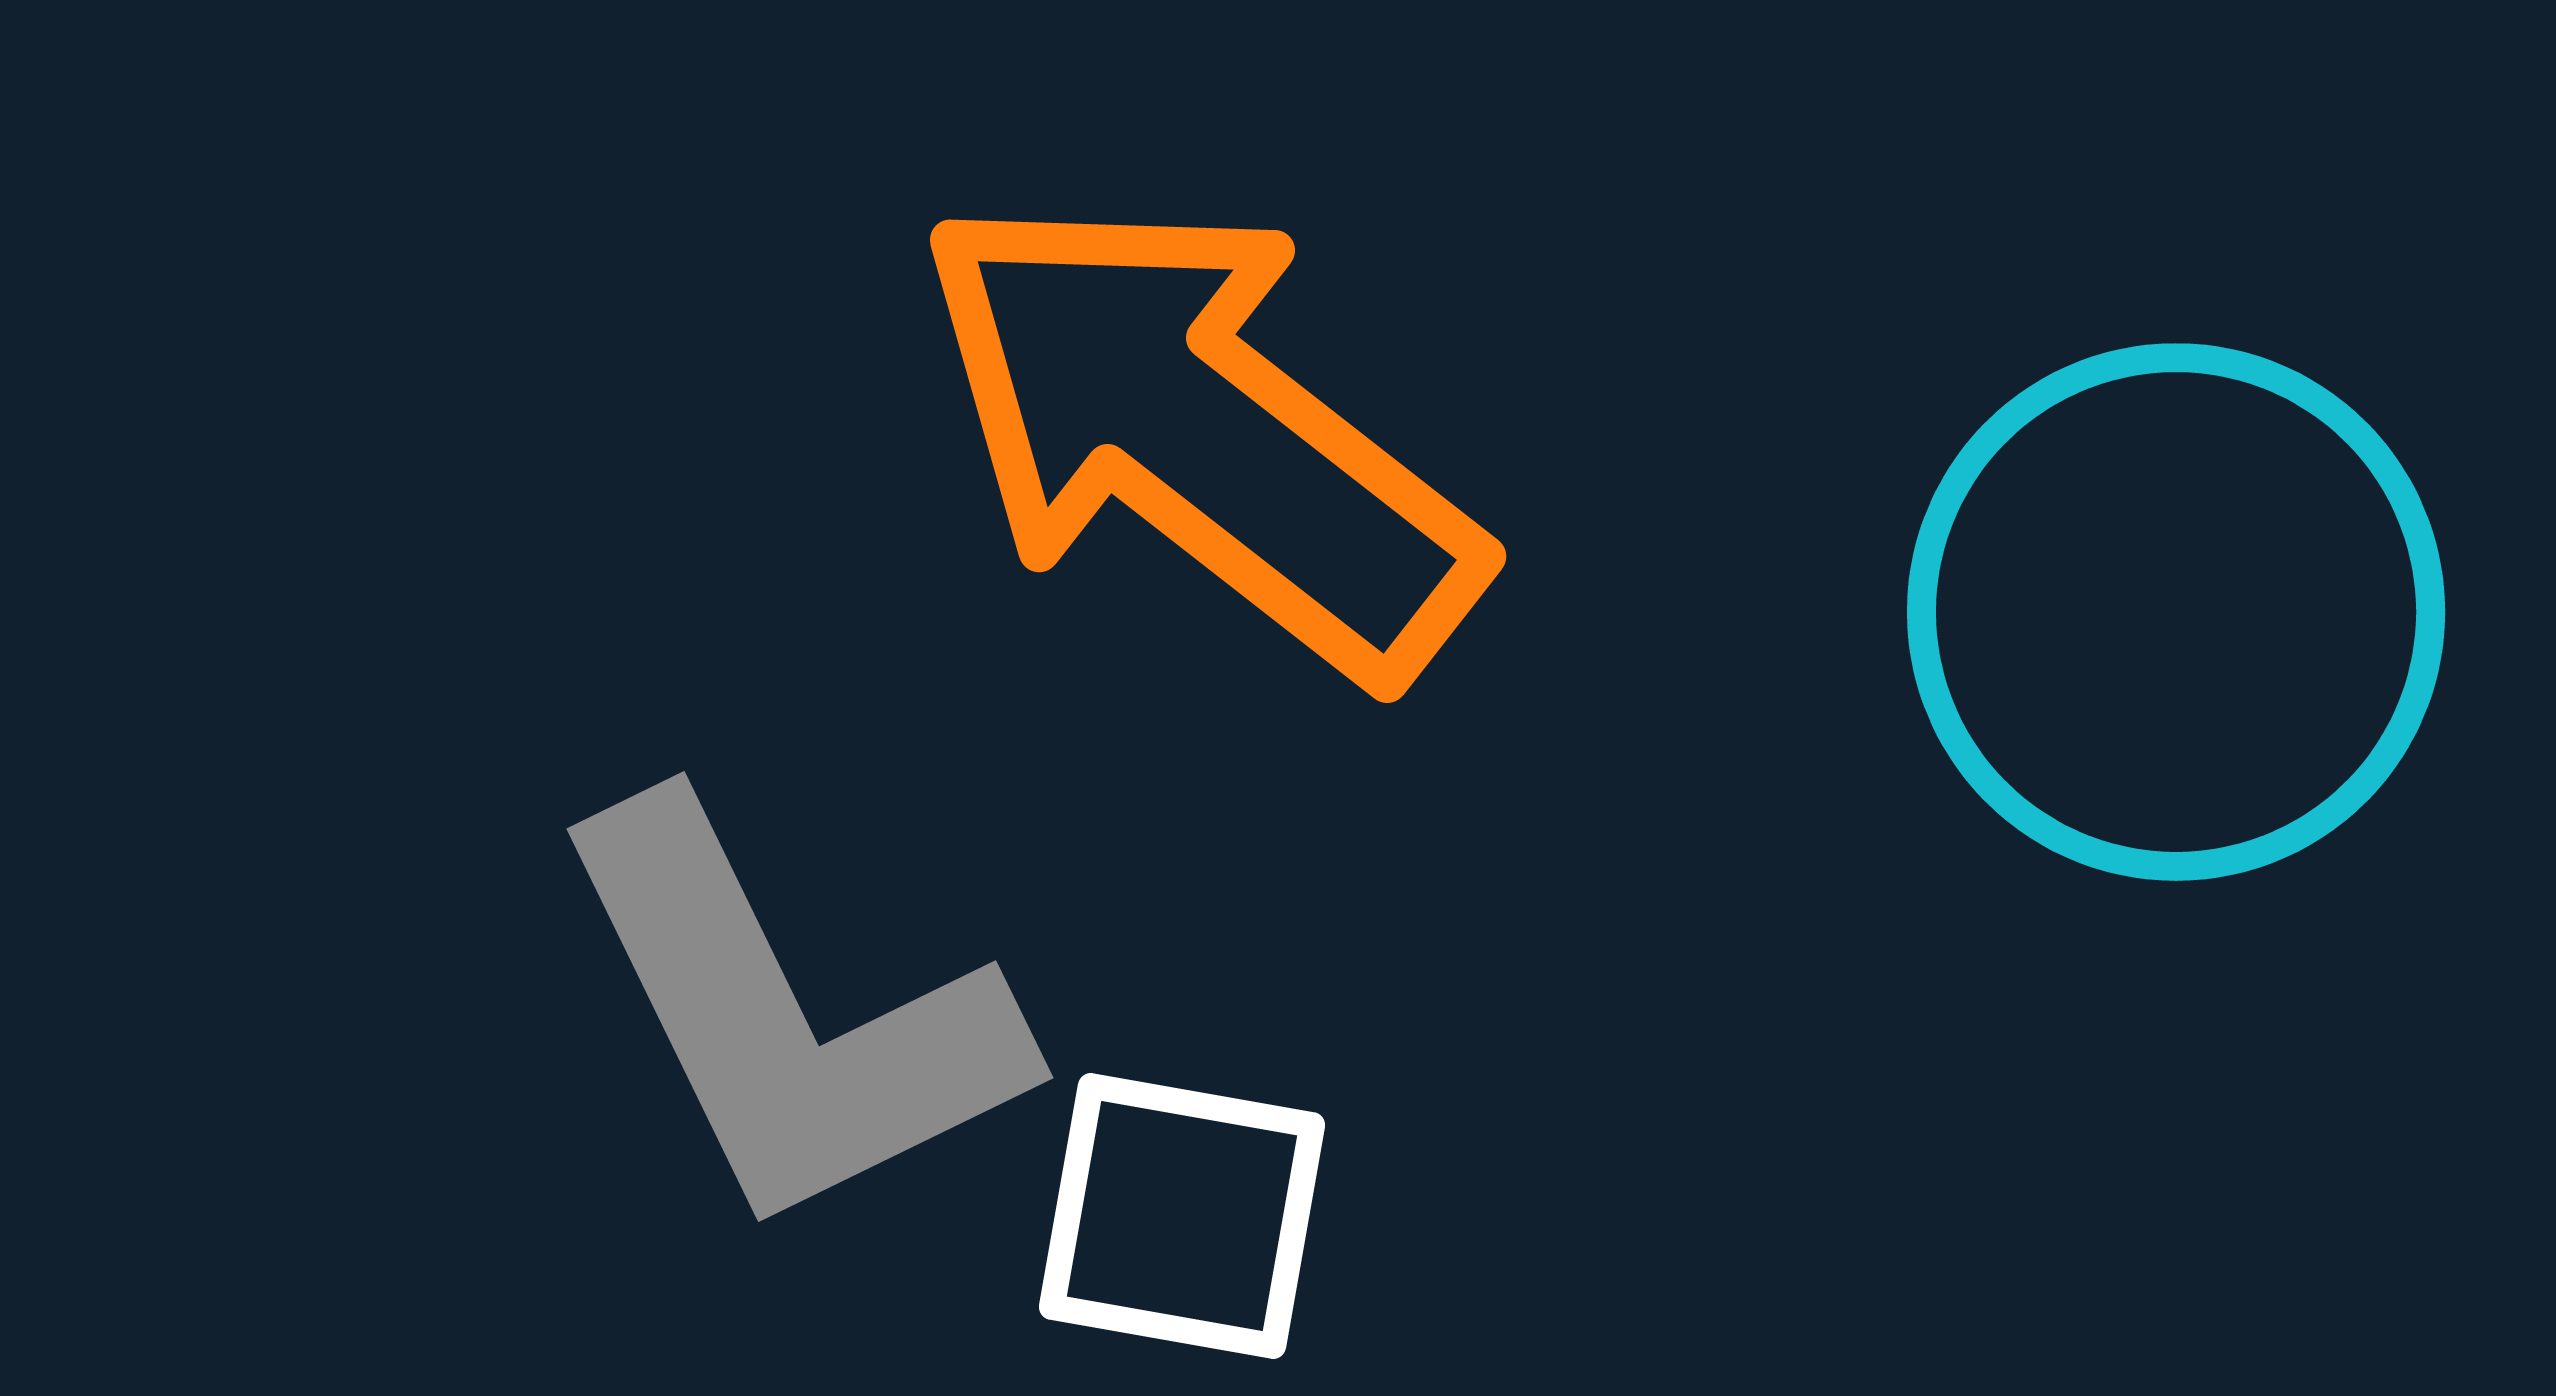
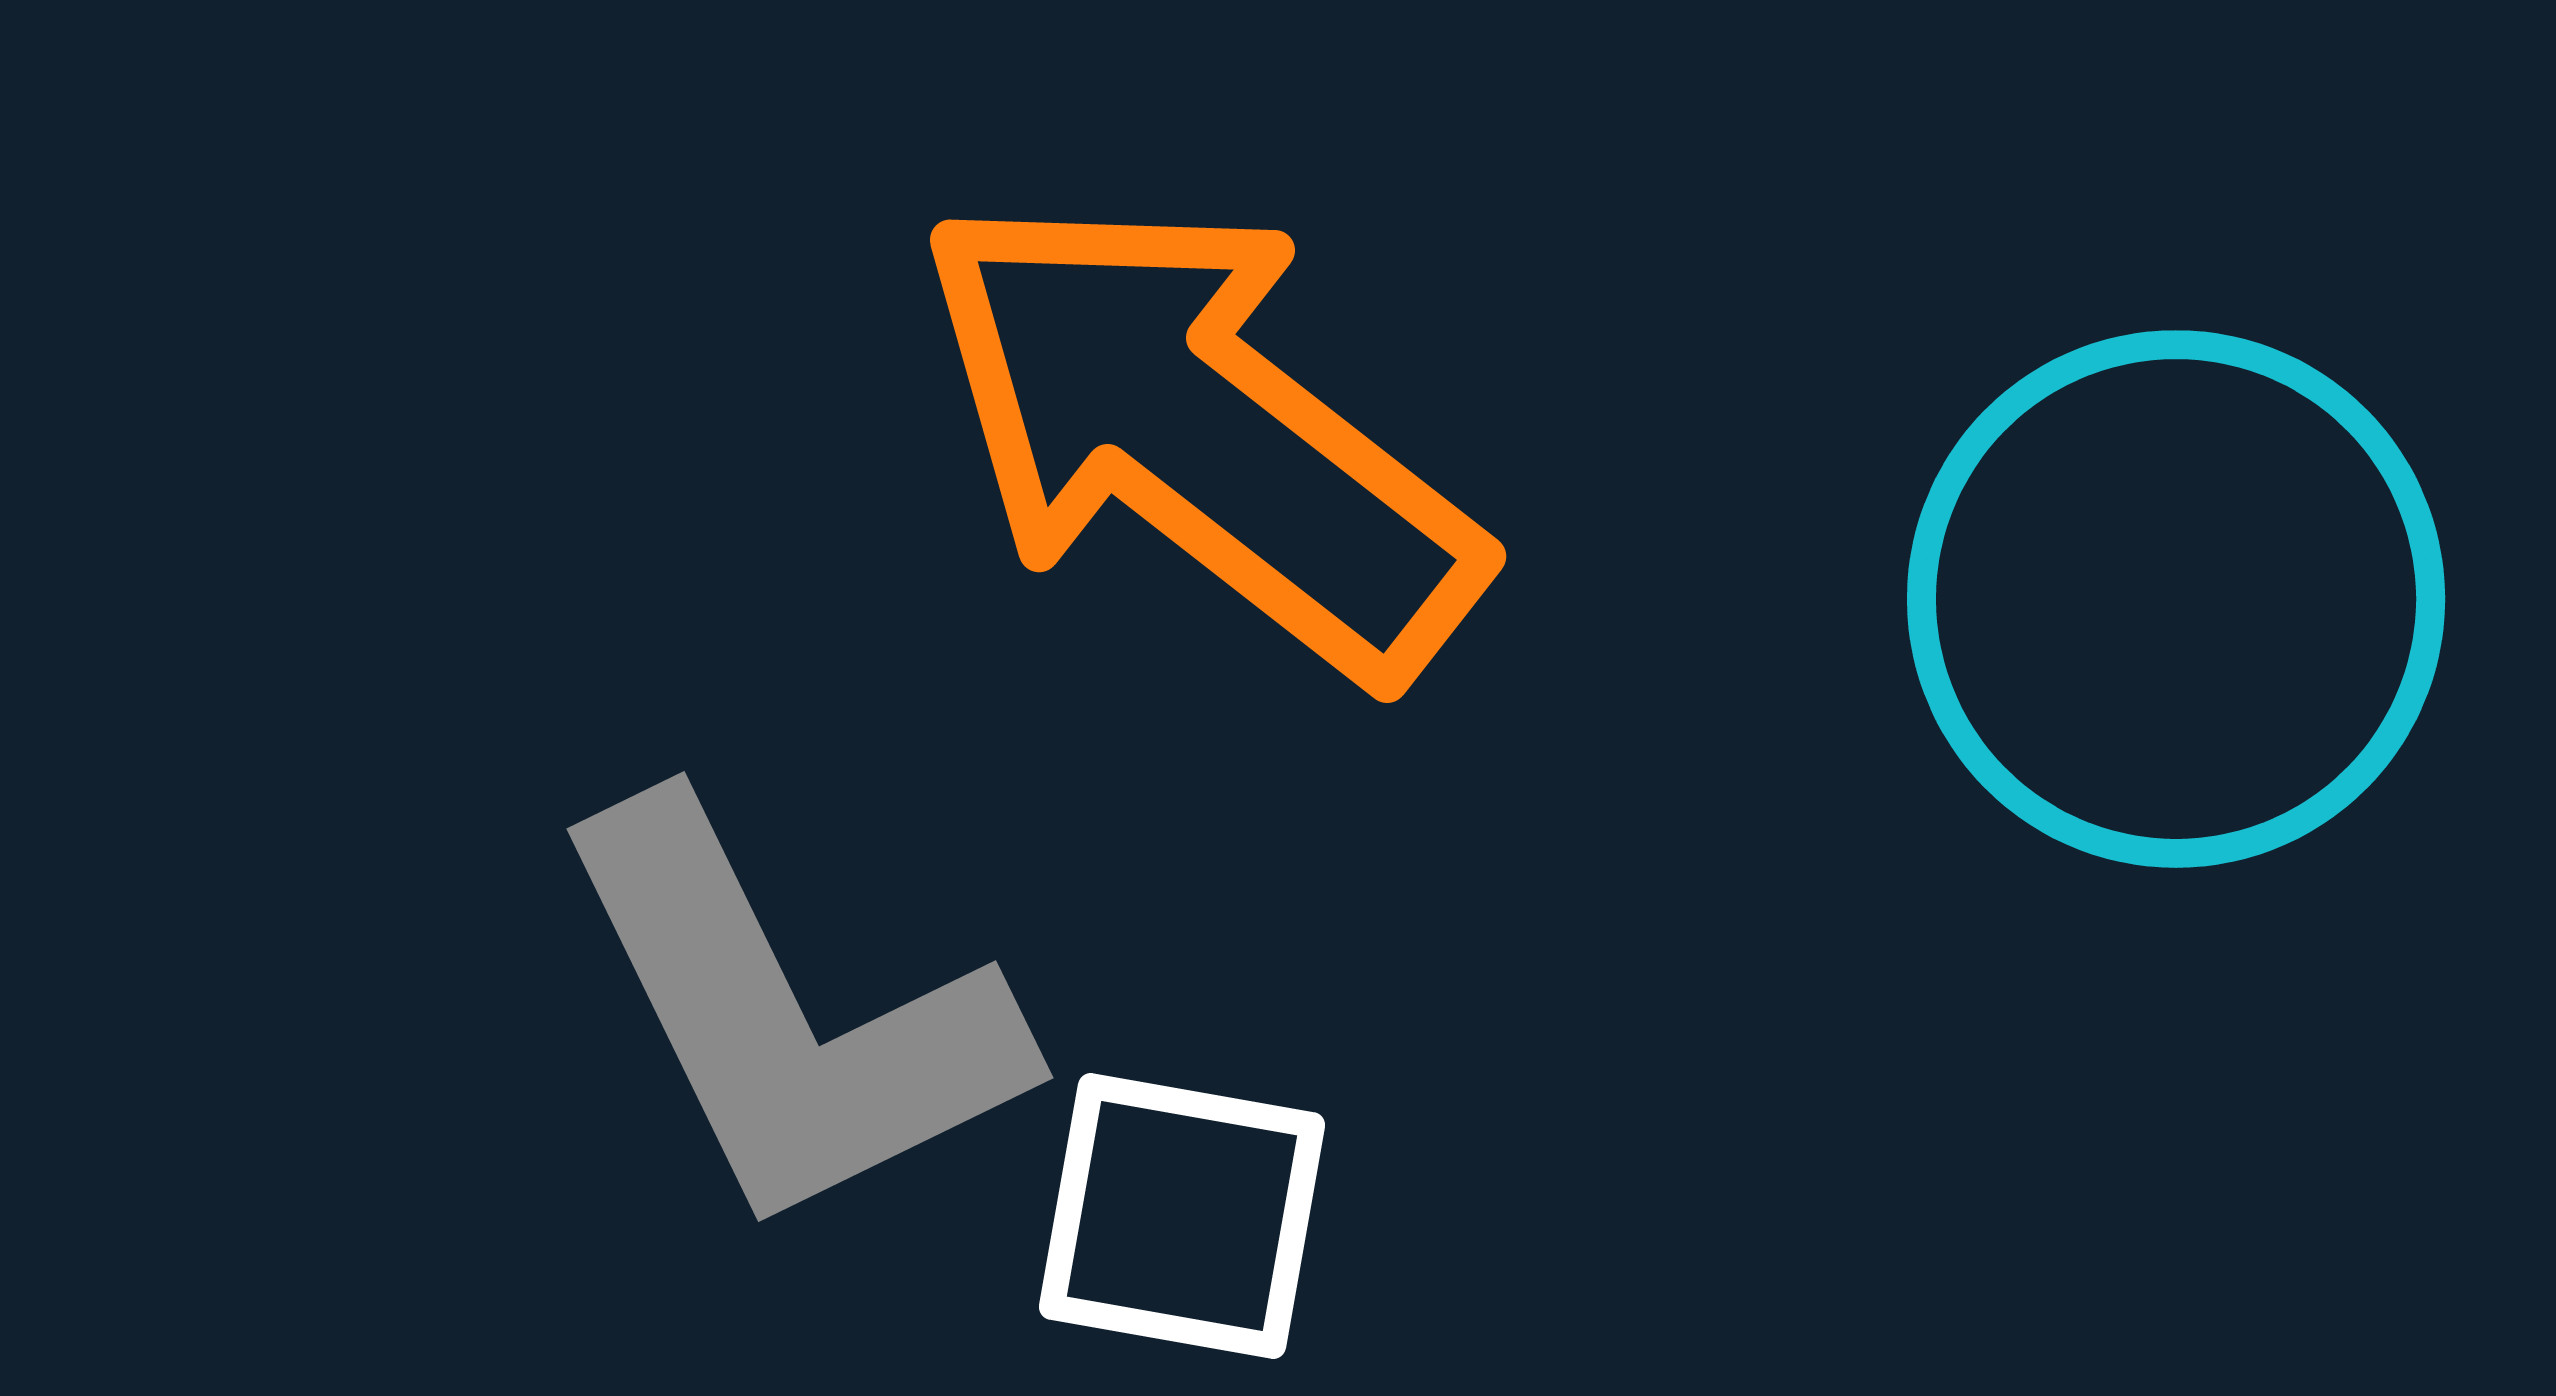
cyan circle: moved 13 px up
